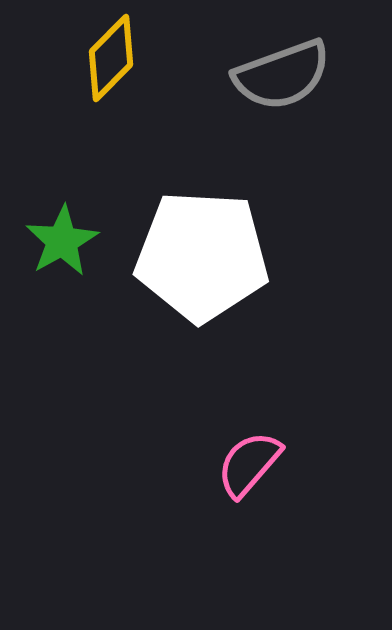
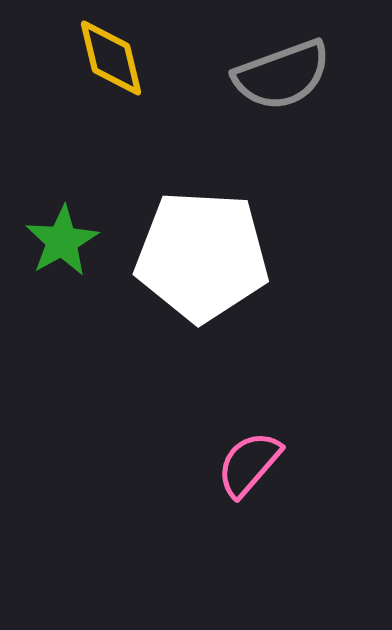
yellow diamond: rotated 58 degrees counterclockwise
